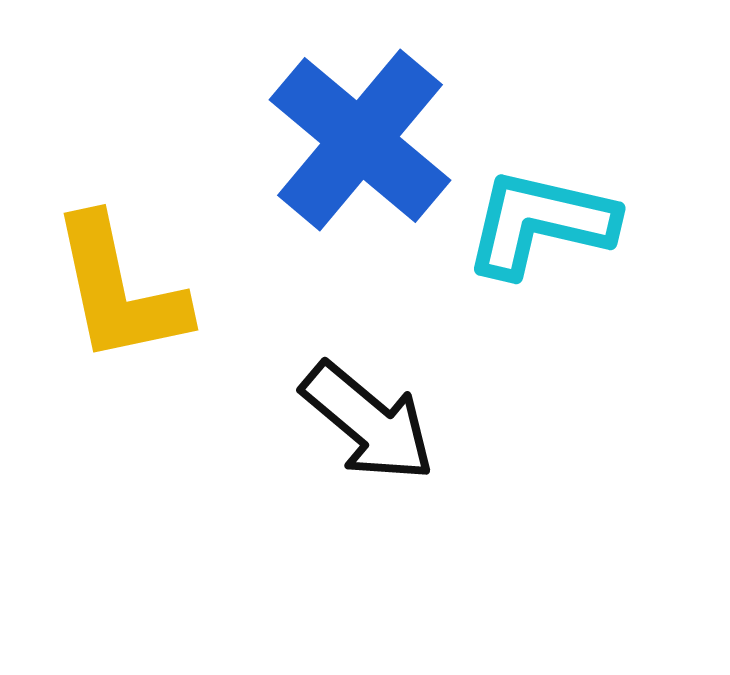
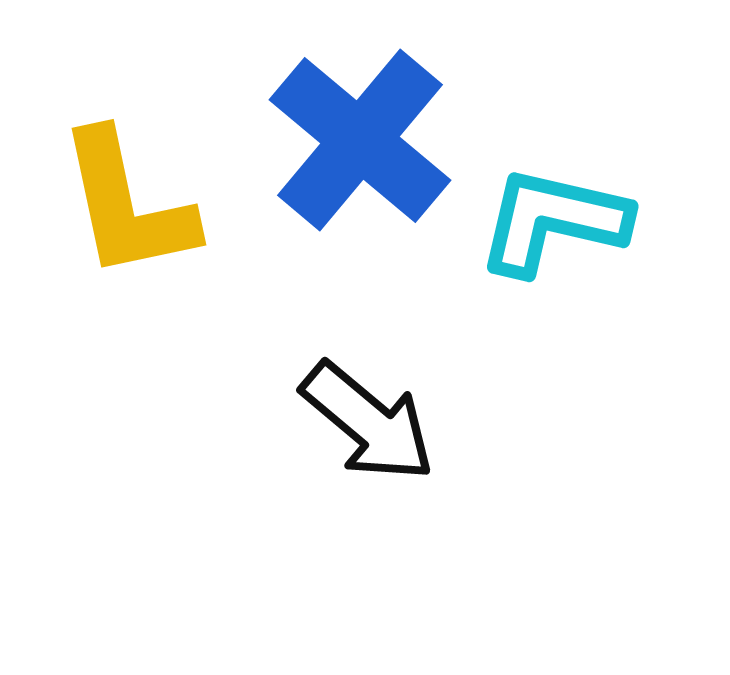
cyan L-shape: moved 13 px right, 2 px up
yellow L-shape: moved 8 px right, 85 px up
